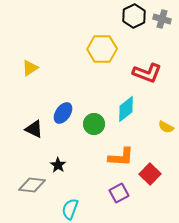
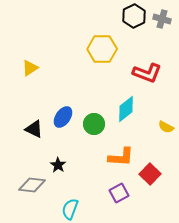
blue ellipse: moved 4 px down
